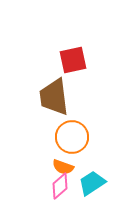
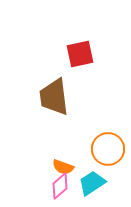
red square: moved 7 px right, 6 px up
orange circle: moved 36 px right, 12 px down
